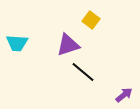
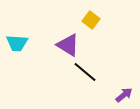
purple triangle: rotated 50 degrees clockwise
black line: moved 2 px right
